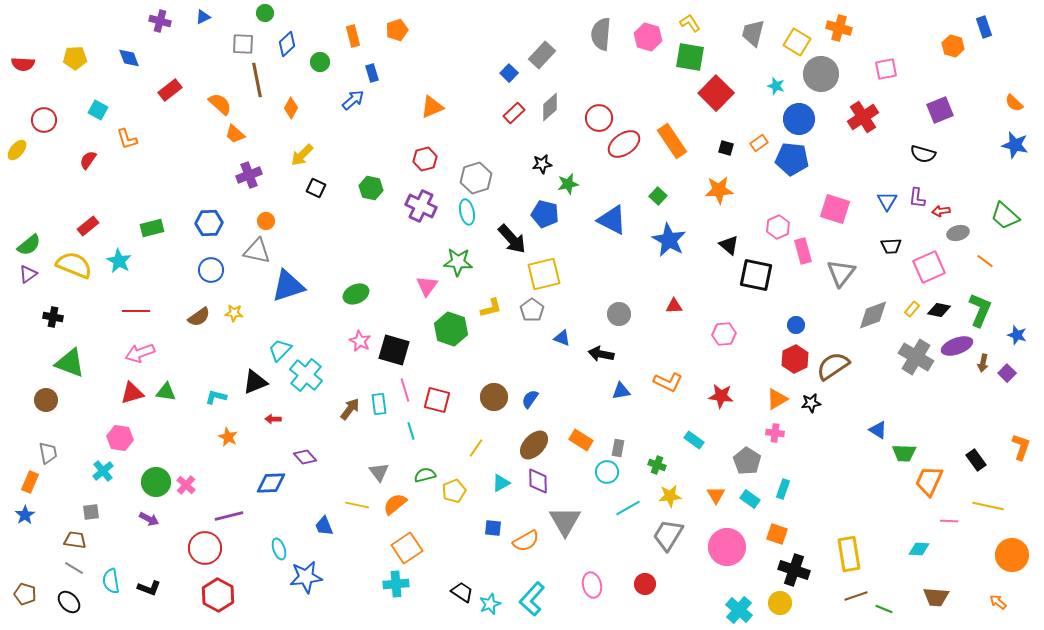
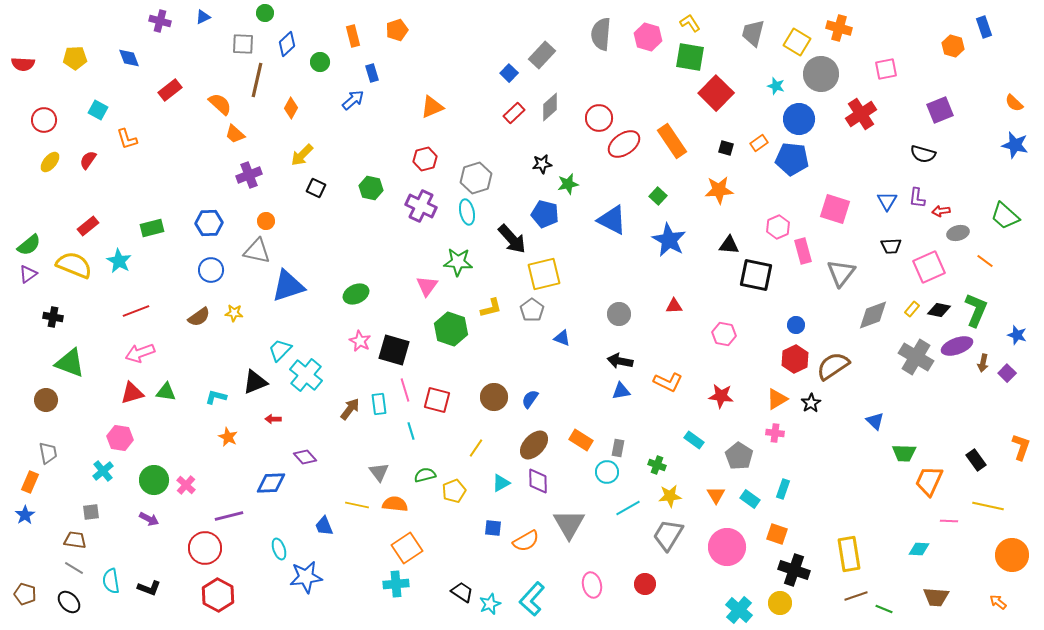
brown line at (257, 80): rotated 24 degrees clockwise
red cross at (863, 117): moved 2 px left, 3 px up
yellow ellipse at (17, 150): moved 33 px right, 12 px down
black triangle at (729, 245): rotated 35 degrees counterclockwise
green L-shape at (980, 310): moved 4 px left
red line at (136, 311): rotated 20 degrees counterclockwise
pink hexagon at (724, 334): rotated 15 degrees clockwise
black arrow at (601, 354): moved 19 px right, 7 px down
black star at (811, 403): rotated 24 degrees counterclockwise
blue triangle at (878, 430): moved 3 px left, 9 px up; rotated 12 degrees clockwise
gray pentagon at (747, 461): moved 8 px left, 5 px up
green circle at (156, 482): moved 2 px left, 2 px up
orange semicircle at (395, 504): rotated 45 degrees clockwise
gray triangle at (565, 521): moved 4 px right, 3 px down
